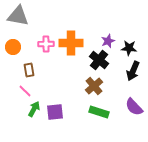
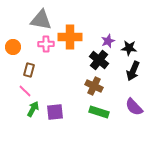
gray triangle: moved 23 px right, 4 px down
orange cross: moved 1 px left, 6 px up
brown rectangle: rotated 24 degrees clockwise
brown cross: rotated 24 degrees counterclockwise
green arrow: moved 1 px left
